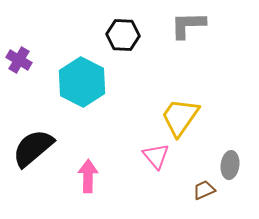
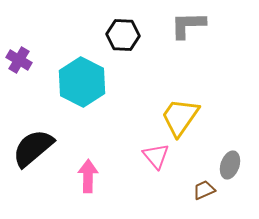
gray ellipse: rotated 12 degrees clockwise
